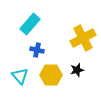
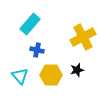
yellow cross: moved 1 px up
